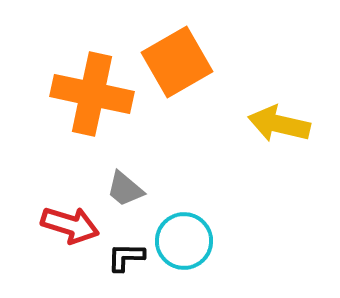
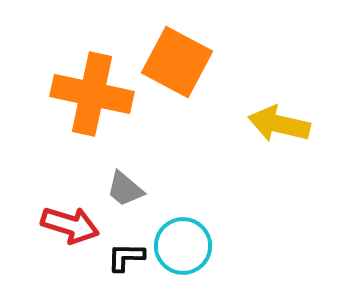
orange square: rotated 32 degrees counterclockwise
cyan circle: moved 1 px left, 5 px down
